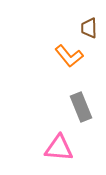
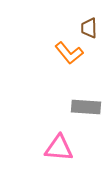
orange L-shape: moved 3 px up
gray rectangle: moved 5 px right; rotated 64 degrees counterclockwise
